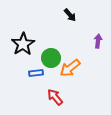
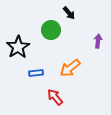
black arrow: moved 1 px left, 2 px up
black star: moved 5 px left, 3 px down
green circle: moved 28 px up
